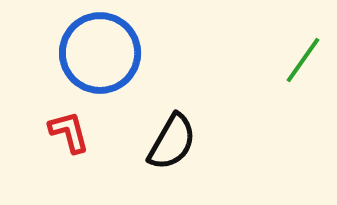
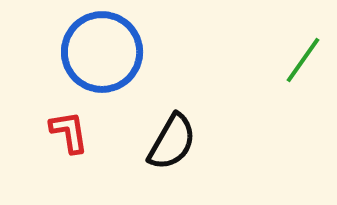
blue circle: moved 2 px right, 1 px up
red L-shape: rotated 6 degrees clockwise
